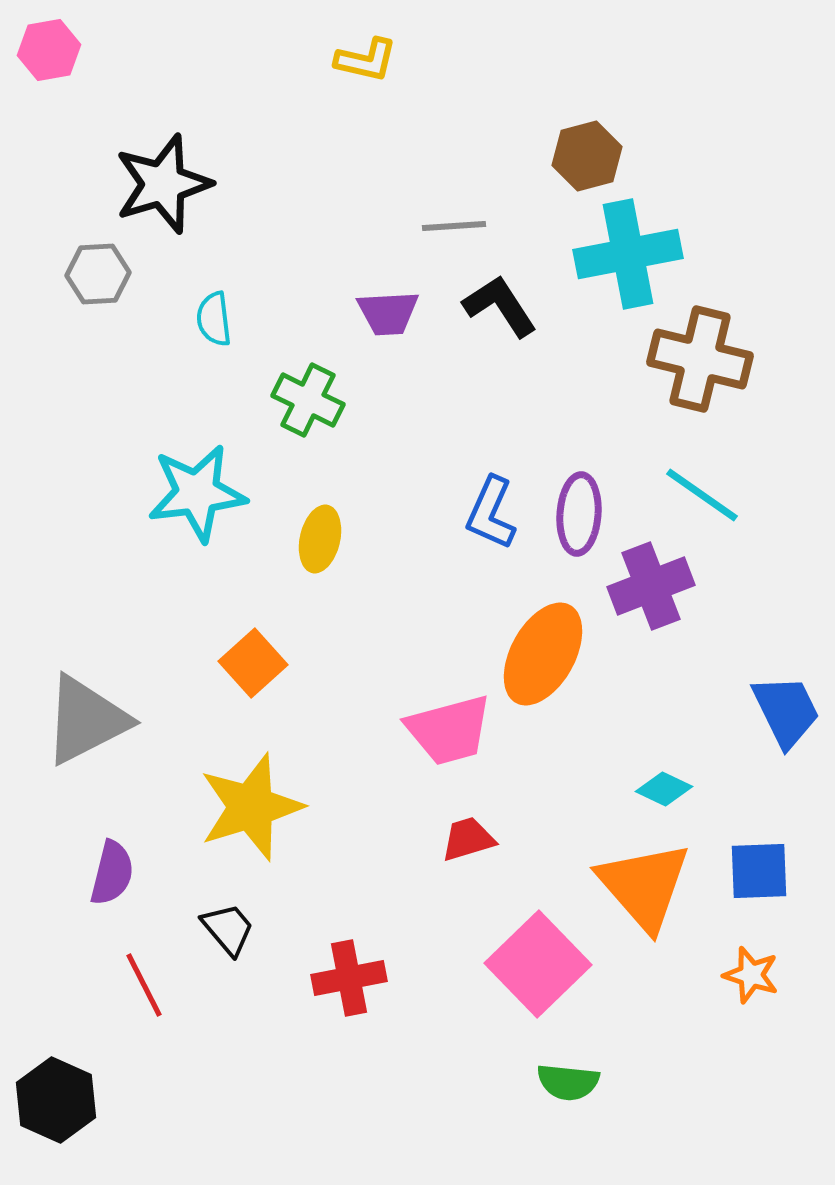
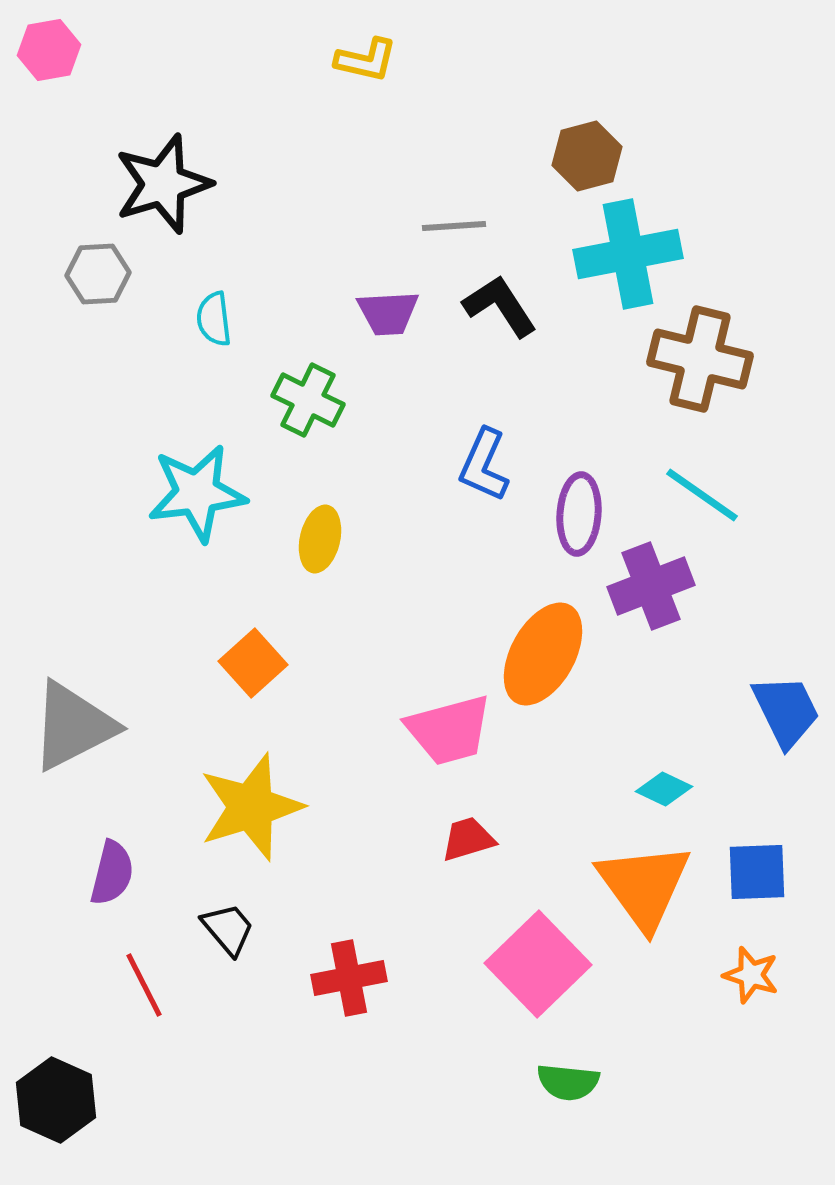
blue L-shape: moved 7 px left, 48 px up
gray triangle: moved 13 px left, 6 px down
blue square: moved 2 px left, 1 px down
orange triangle: rotated 5 degrees clockwise
